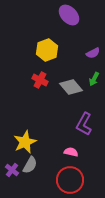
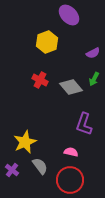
yellow hexagon: moved 8 px up
purple L-shape: rotated 10 degrees counterclockwise
gray semicircle: moved 10 px right, 1 px down; rotated 66 degrees counterclockwise
